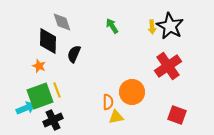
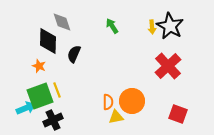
red cross: rotated 8 degrees counterclockwise
orange circle: moved 9 px down
red square: moved 1 px right, 1 px up
